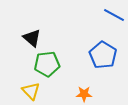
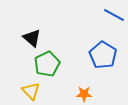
green pentagon: rotated 20 degrees counterclockwise
